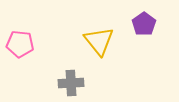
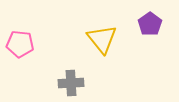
purple pentagon: moved 6 px right
yellow triangle: moved 3 px right, 2 px up
